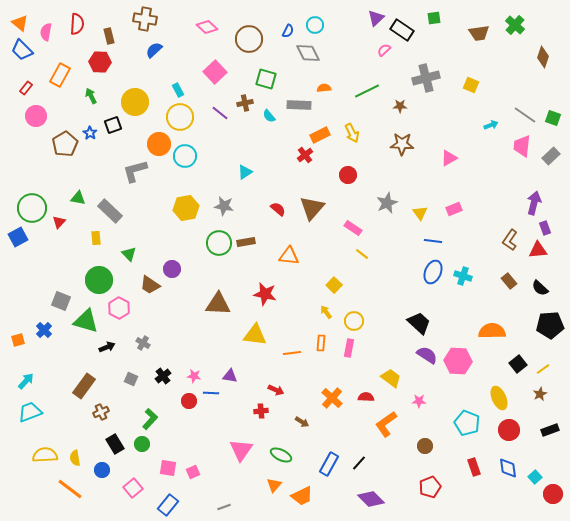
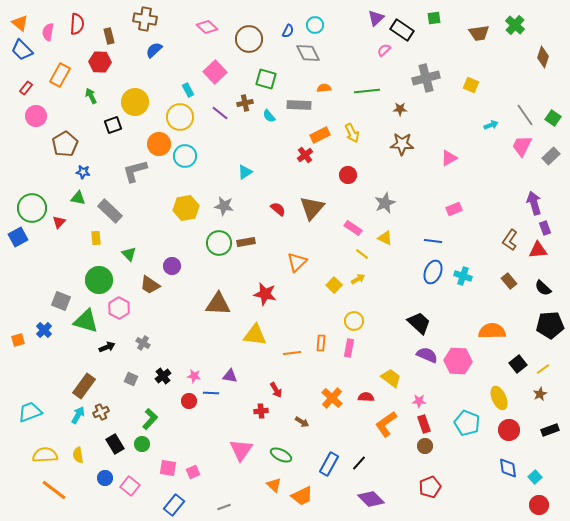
pink semicircle at (46, 32): moved 2 px right
cyan rectangle at (178, 90): moved 10 px right
green line at (367, 91): rotated 20 degrees clockwise
brown star at (400, 106): moved 3 px down
gray line at (525, 115): rotated 20 degrees clockwise
green square at (553, 118): rotated 14 degrees clockwise
blue star at (90, 133): moved 7 px left, 39 px down; rotated 24 degrees counterclockwise
pink trapezoid at (522, 146): rotated 20 degrees clockwise
gray star at (387, 203): moved 2 px left
purple arrow at (534, 203): rotated 30 degrees counterclockwise
yellow triangle at (420, 213): moved 35 px left, 25 px down; rotated 28 degrees counterclockwise
orange triangle at (289, 256): moved 8 px right, 6 px down; rotated 50 degrees counterclockwise
purple circle at (172, 269): moved 3 px up
black semicircle at (540, 288): moved 3 px right
yellow arrow at (326, 312): moved 32 px right, 33 px up; rotated 96 degrees clockwise
purple semicircle at (427, 355): rotated 10 degrees counterclockwise
cyan arrow at (26, 381): moved 52 px right, 34 px down; rotated 12 degrees counterclockwise
red arrow at (276, 390): rotated 35 degrees clockwise
yellow semicircle at (75, 458): moved 3 px right, 3 px up
red rectangle at (474, 467): moved 50 px left, 43 px up
blue circle at (102, 470): moved 3 px right, 8 px down
orange triangle at (274, 485): rotated 28 degrees counterclockwise
pink square at (133, 488): moved 3 px left, 2 px up; rotated 12 degrees counterclockwise
orange line at (70, 489): moved 16 px left, 1 px down
red circle at (553, 494): moved 14 px left, 11 px down
blue rectangle at (168, 505): moved 6 px right
